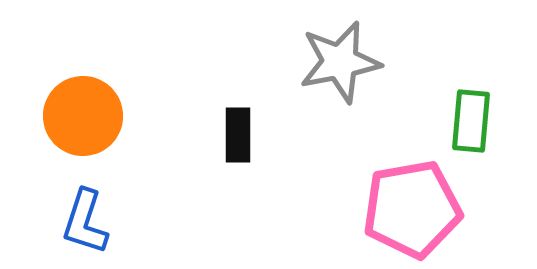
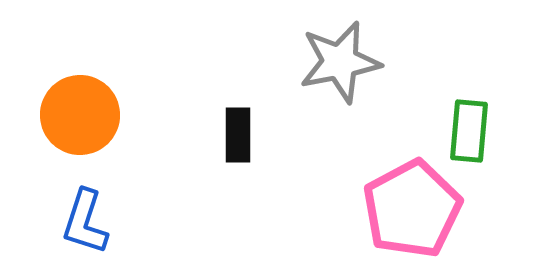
orange circle: moved 3 px left, 1 px up
green rectangle: moved 2 px left, 10 px down
pink pentagon: rotated 18 degrees counterclockwise
